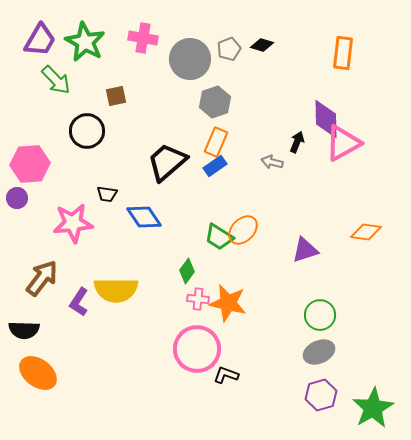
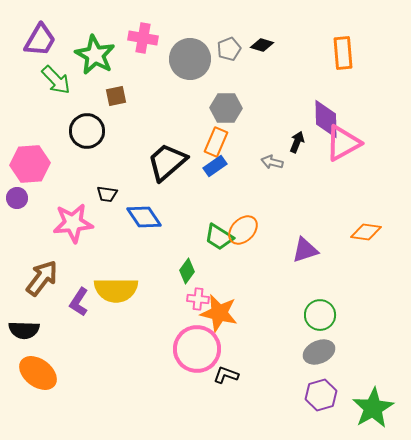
green star at (85, 42): moved 10 px right, 13 px down
orange rectangle at (343, 53): rotated 12 degrees counterclockwise
gray hexagon at (215, 102): moved 11 px right, 6 px down; rotated 20 degrees clockwise
orange star at (228, 303): moved 9 px left, 10 px down
